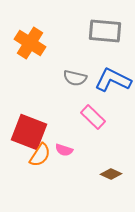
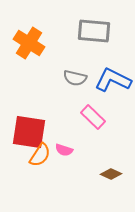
gray rectangle: moved 11 px left
orange cross: moved 1 px left
red square: rotated 12 degrees counterclockwise
